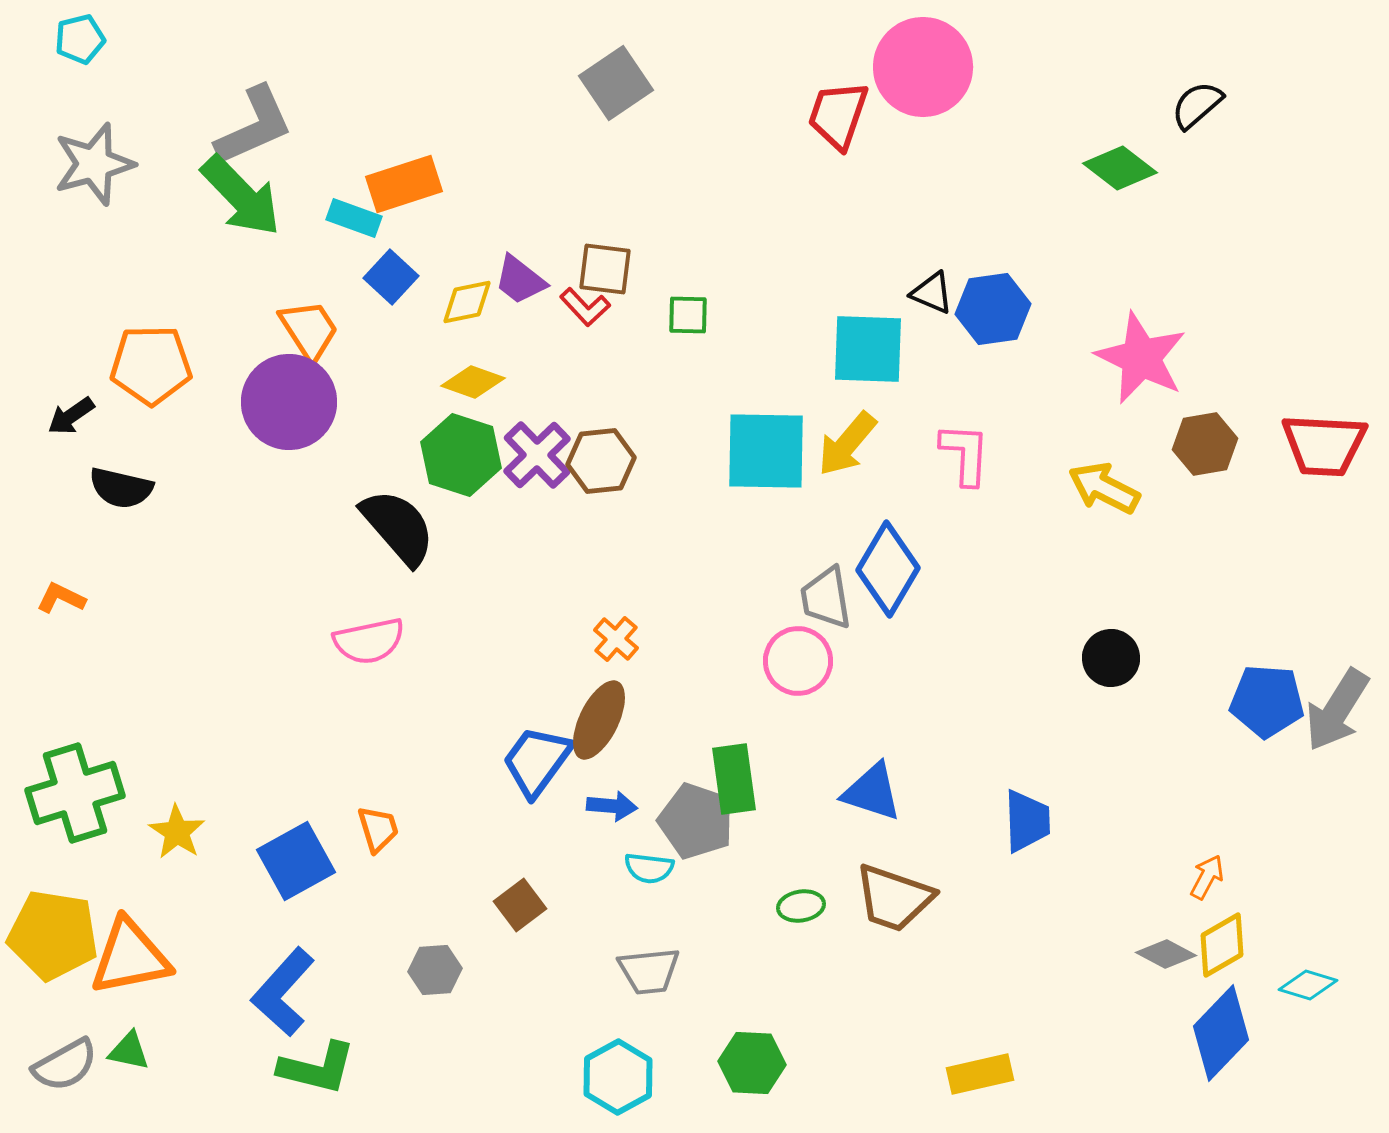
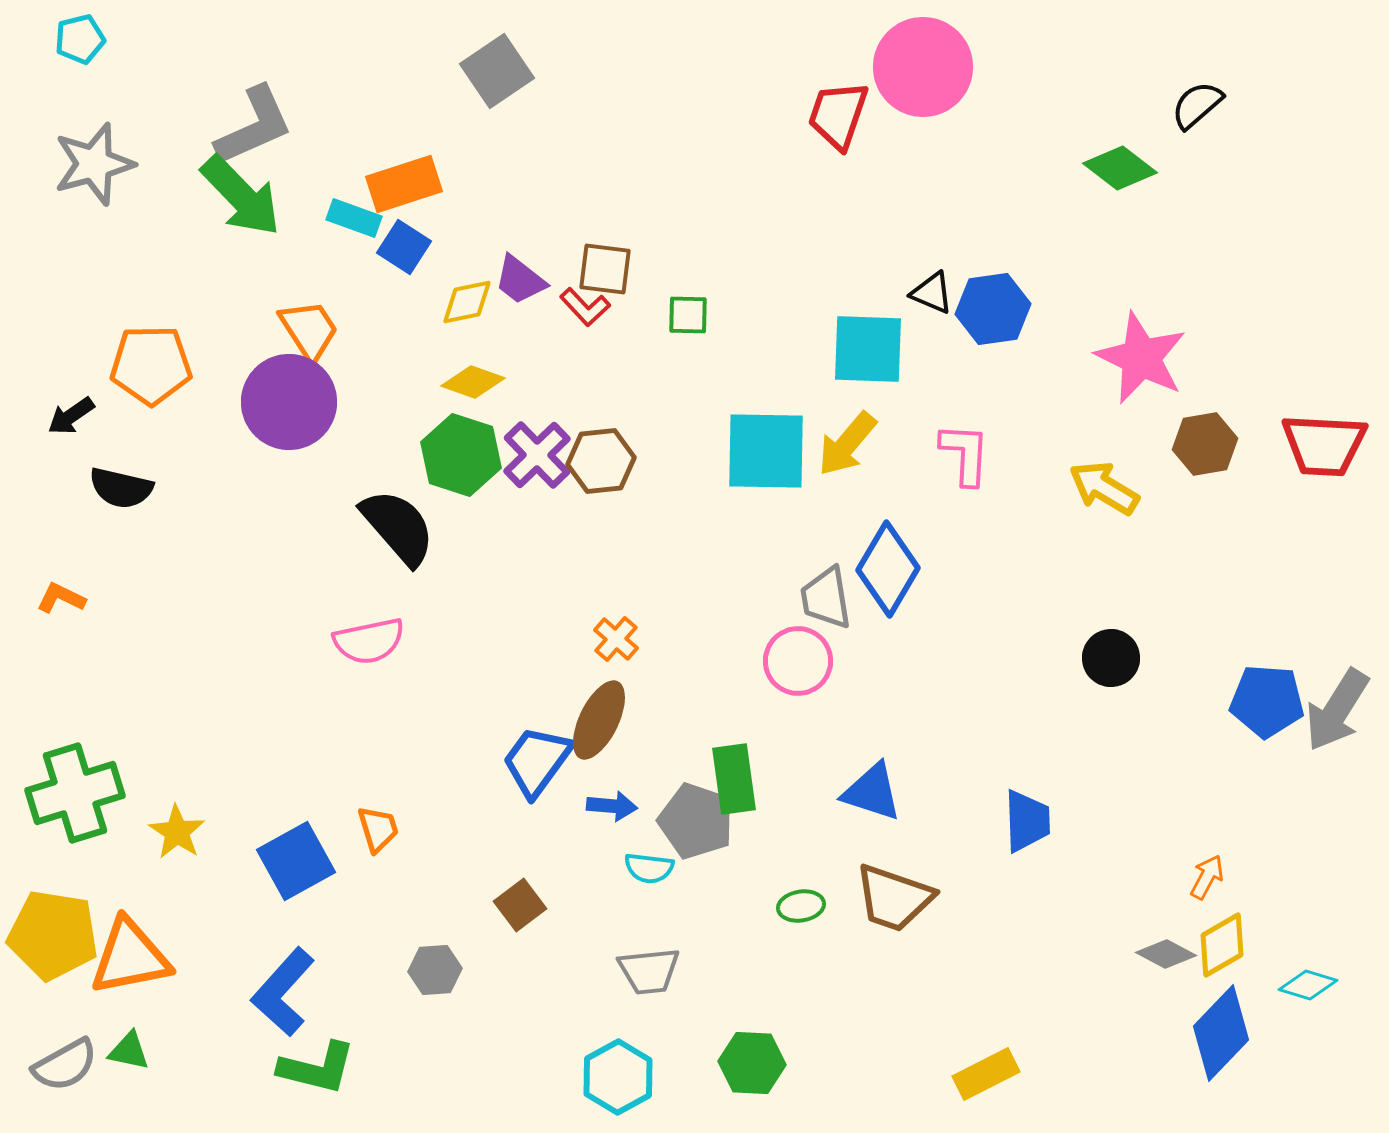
gray square at (616, 83): moved 119 px left, 12 px up
blue square at (391, 277): moved 13 px right, 30 px up; rotated 10 degrees counterclockwise
yellow arrow at (1104, 488): rotated 4 degrees clockwise
yellow rectangle at (980, 1074): moved 6 px right; rotated 14 degrees counterclockwise
